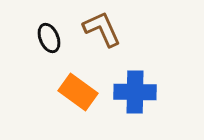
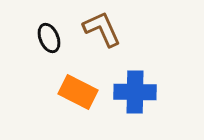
orange rectangle: rotated 9 degrees counterclockwise
